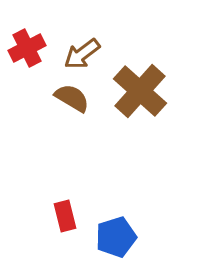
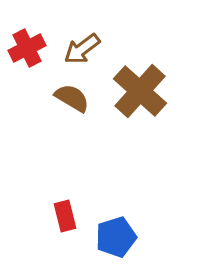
brown arrow: moved 5 px up
